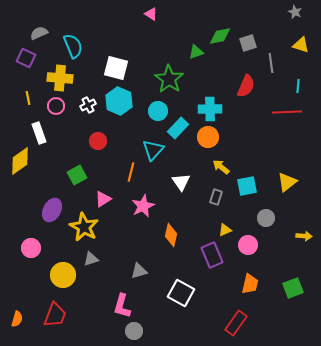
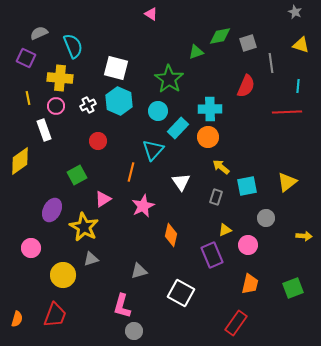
white rectangle at (39, 133): moved 5 px right, 3 px up
